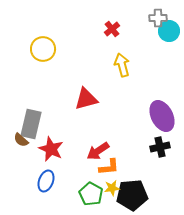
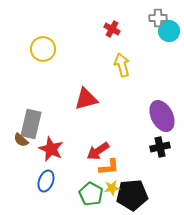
red cross: rotated 21 degrees counterclockwise
